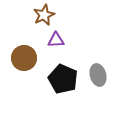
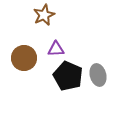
purple triangle: moved 9 px down
black pentagon: moved 5 px right, 3 px up
